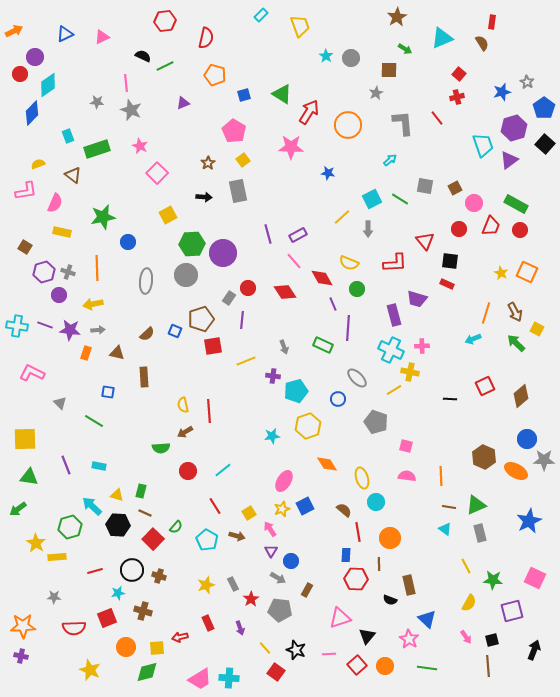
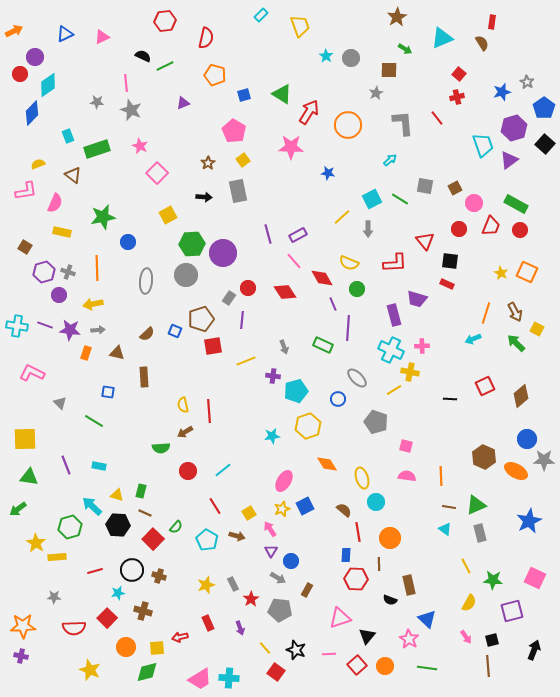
red square at (107, 618): rotated 24 degrees counterclockwise
